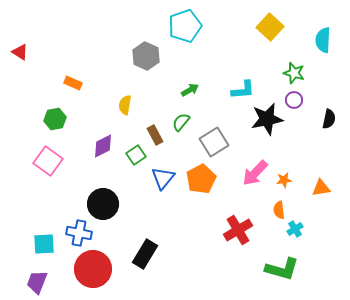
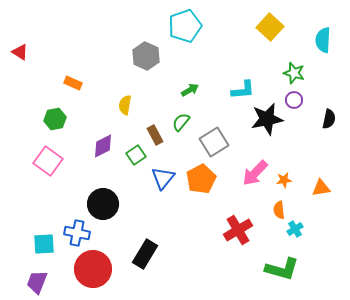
blue cross: moved 2 px left
